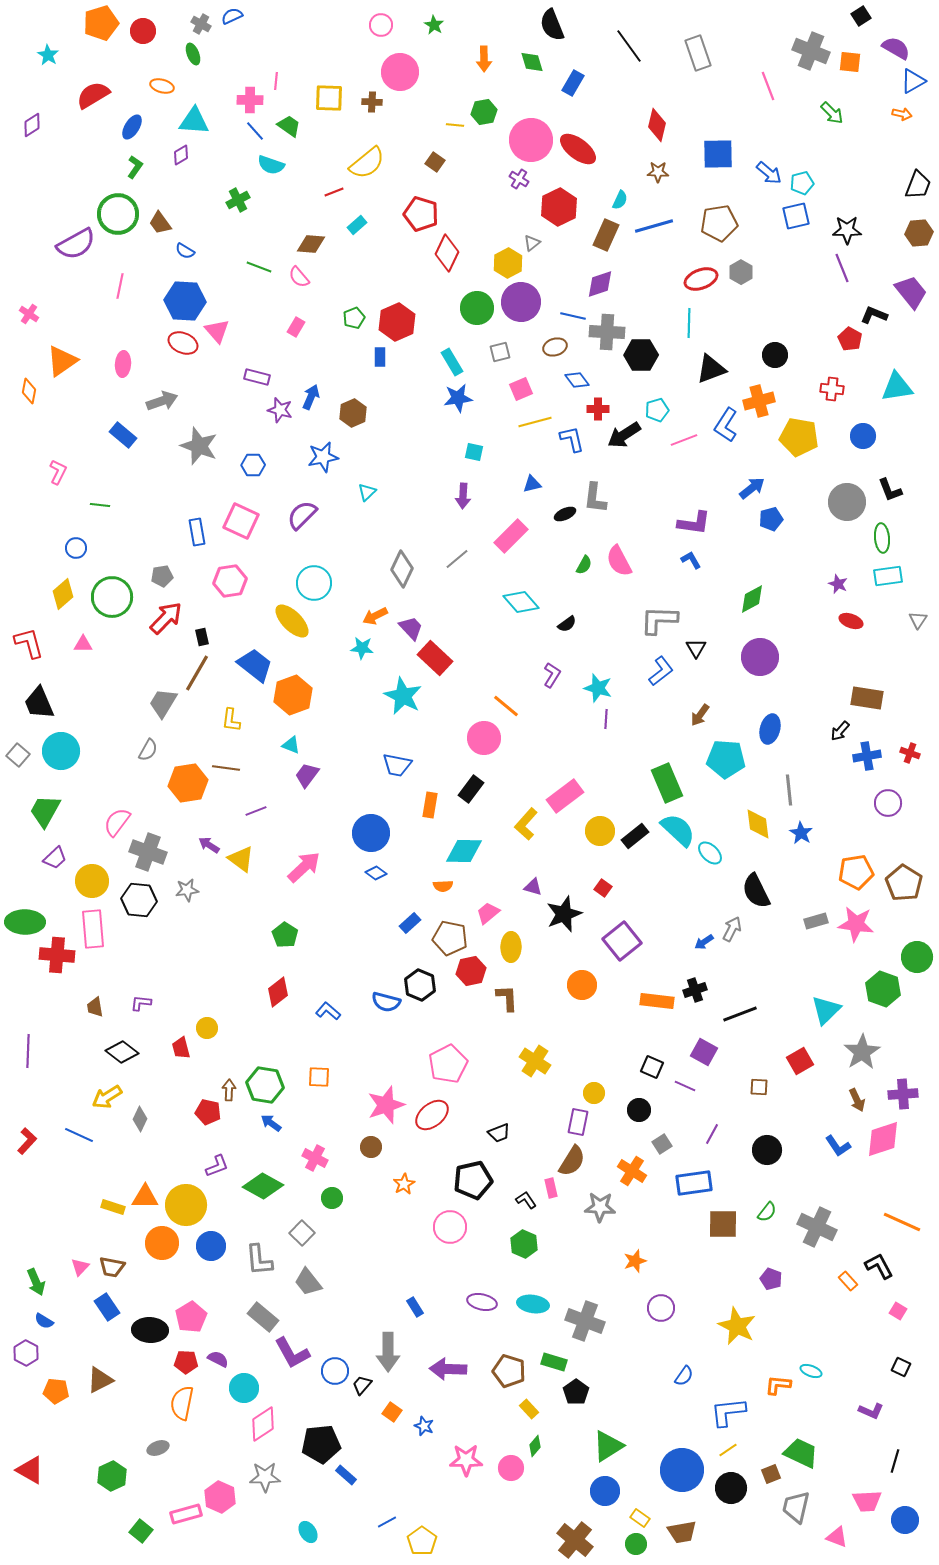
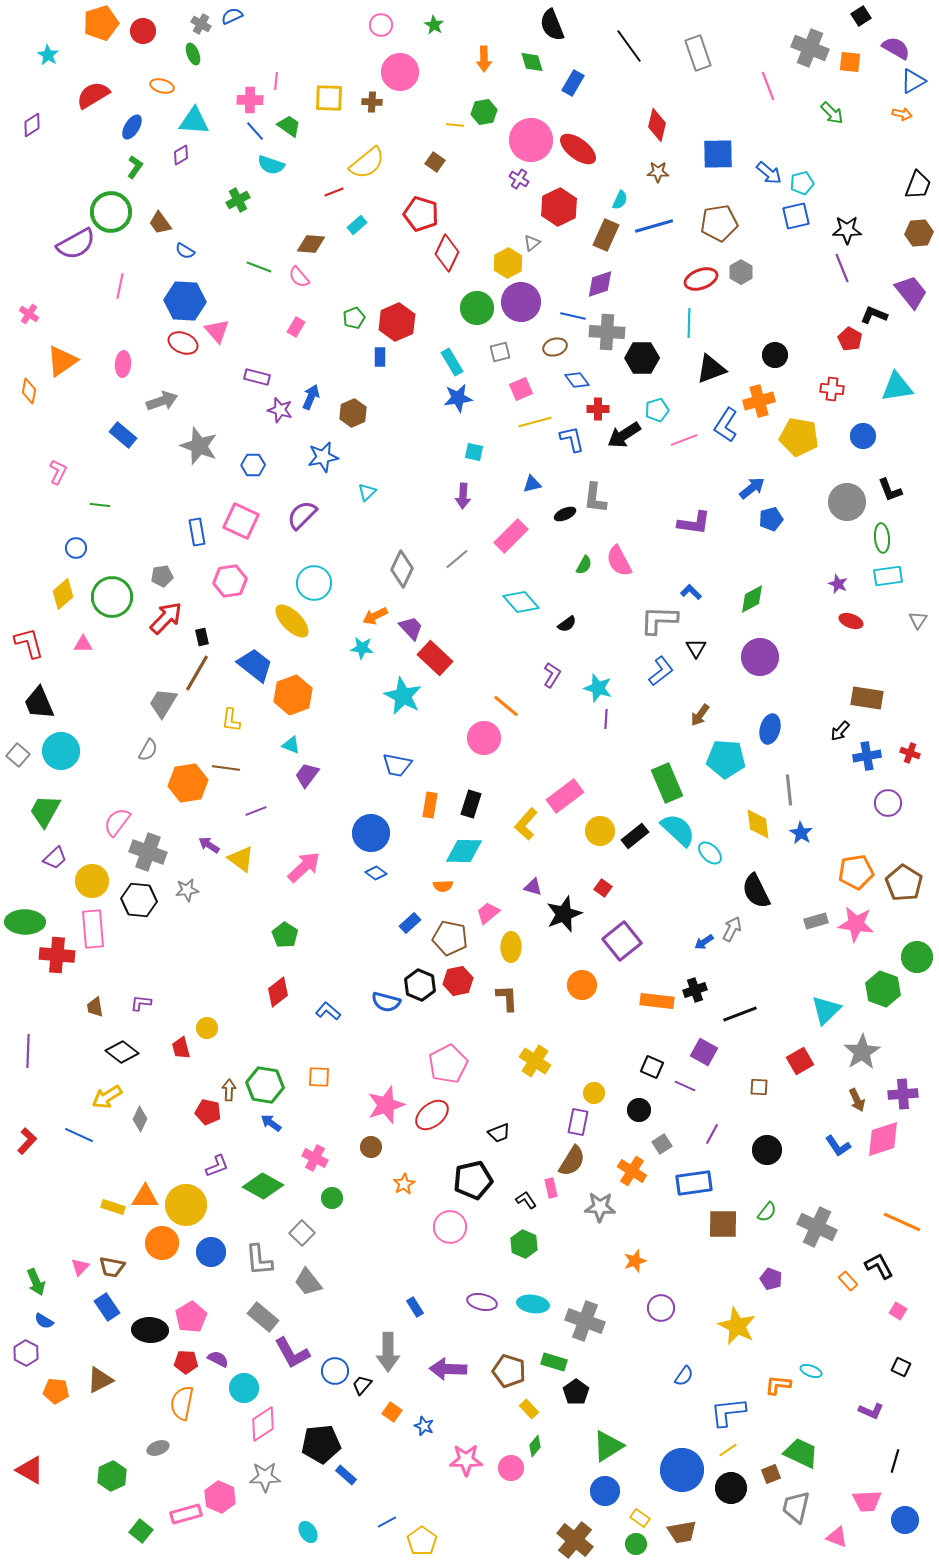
gray cross at (811, 51): moved 1 px left, 3 px up
green circle at (118, 214): moved 7 px left, 2 px up
black hexagon at (641, 355): moved 1 px right, 3 px down
blue L-shape at (691, 560): moved 32 px down; rotated 15 degrees counterclockwise
black rectangle at (471, 789): moved 15 px down; rotated 20 degrees counterclockwise
red hexagon at (471, 971): moved 13 px left, 10 px down
blue circle at (211, 1246): moved 6 px down
